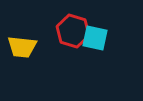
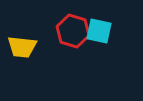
cyan square: moved 4 px right, 7 px up
